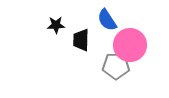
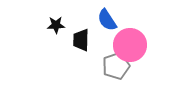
gray pentagon: rotated 20 degrees counterclockwise
